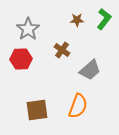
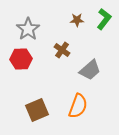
brown square: rotated 15 degrees counterclockwise
